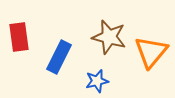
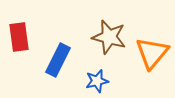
orange triangle: moved 1 px right, 1 px down
blue rectangle: moved 1 px left, 3 px down
